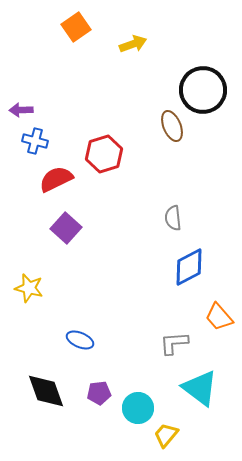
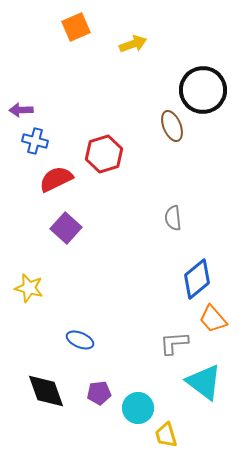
orange square: rotated 12 degrees clockwise
blue diamond: moved 8 px right, 12 px down; rotated 12 degrees counterclockwise
orange trapezoid: moved 6 px left, 2 px down
cyan triangle: moved 4 px right, 6 px up
yellow trapezoid: rotated 56 degrees counterclockwise
